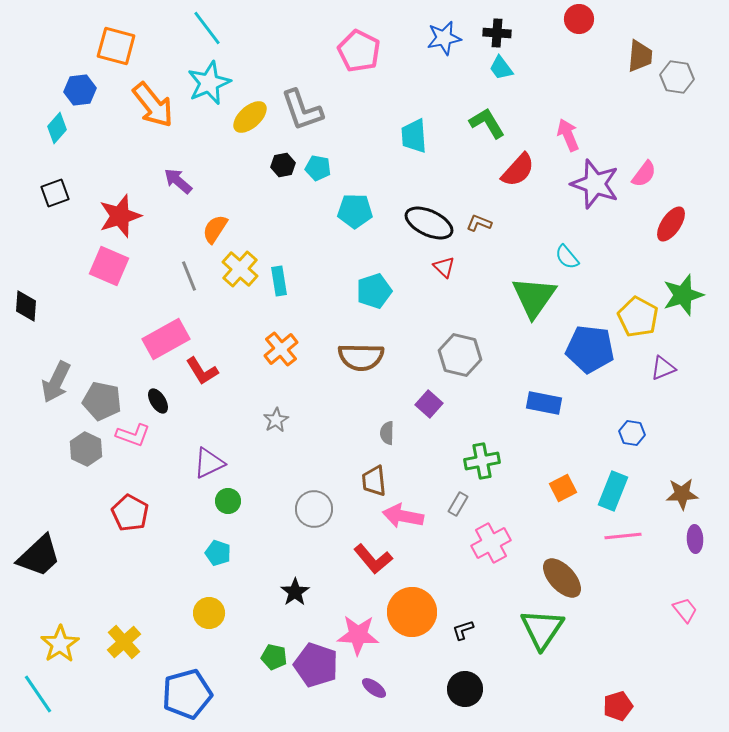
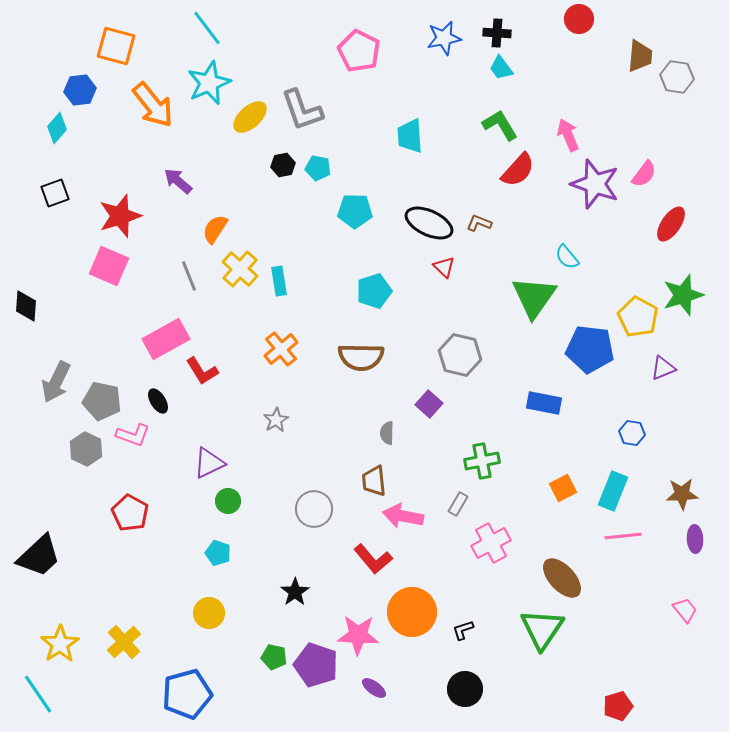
green L-shape at (487, 123): moved 13 px right, 2 px down
cyan trapezoid at (414, 136): moved 4 px left
